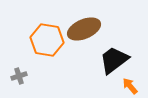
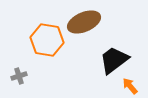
brown ellipse: moved 7 px up
